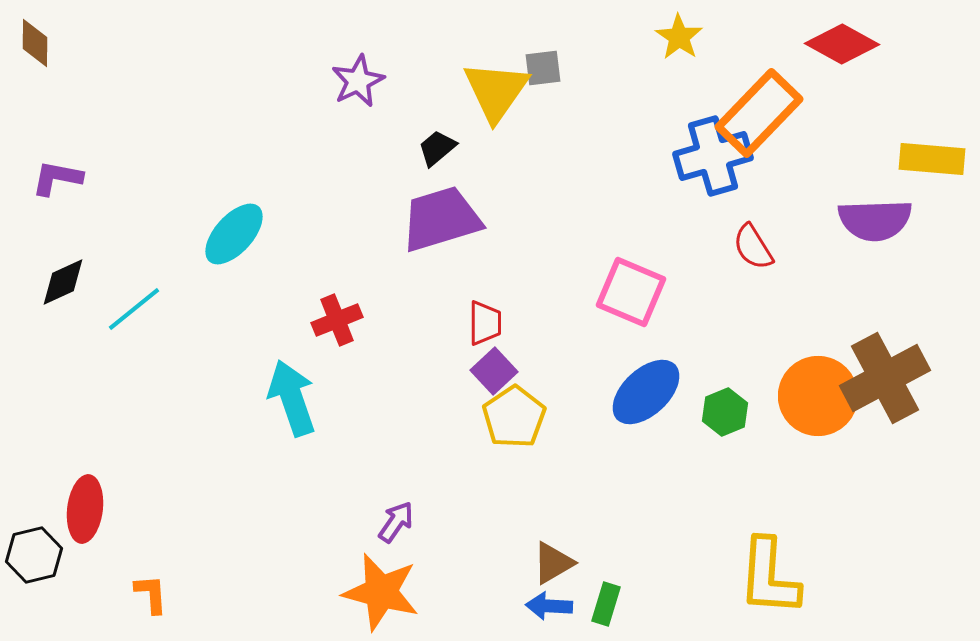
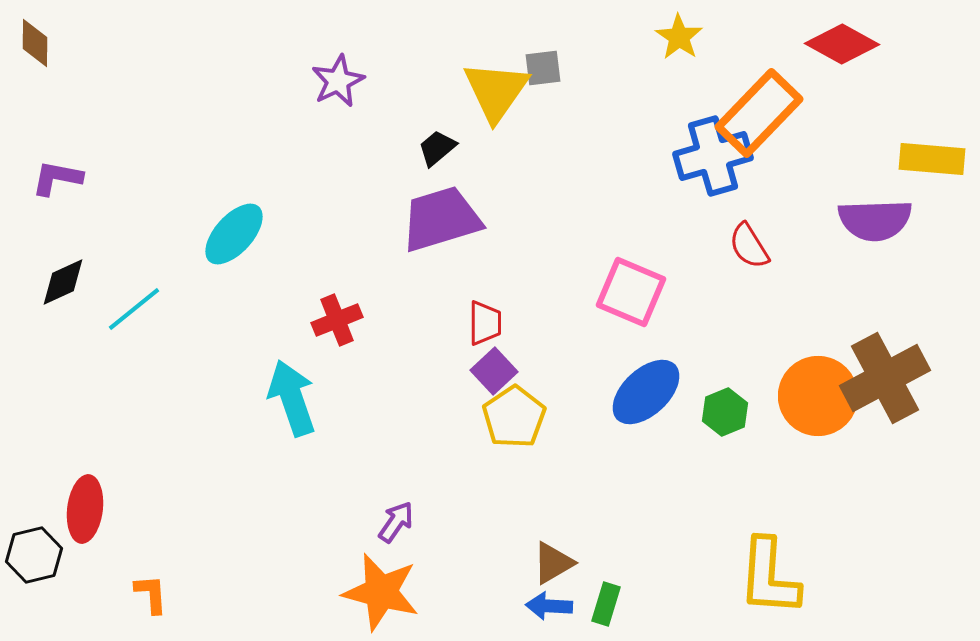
purple star: moved 20 px left
red semicircle: moved 4 px left, 1 px up
